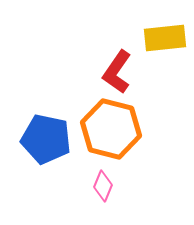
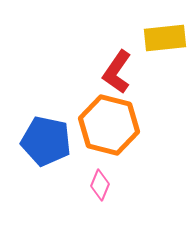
orange hexagon: moved 2 px left, 4 px up
blue pentagon: moved 2 px down
pink diamond: moved 3 px left, 1 px up
